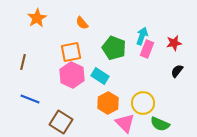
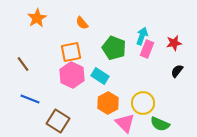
brown line: moved 2 px down; rotated 49 degrees counterclockwise
brown square: moved 3 px left, 1 px up
